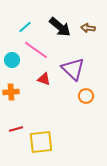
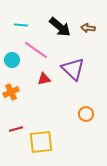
cyan line: moved 4 px left, 2 px up; rotated 48 degrees clockwise
red triangle: rotated 32 degrees counterclockwise
orange cross: rotated 21 degrees counterclockwise
orange circle: moved 18 px down
